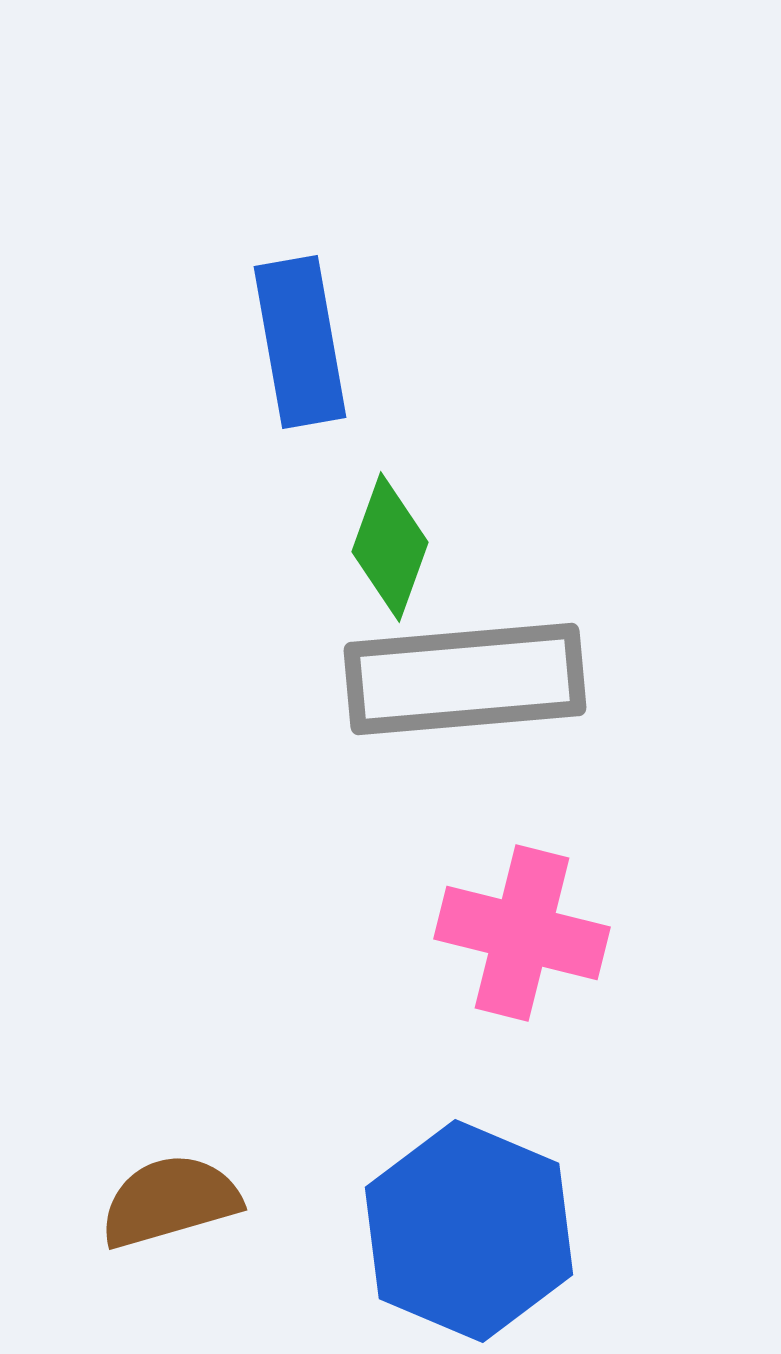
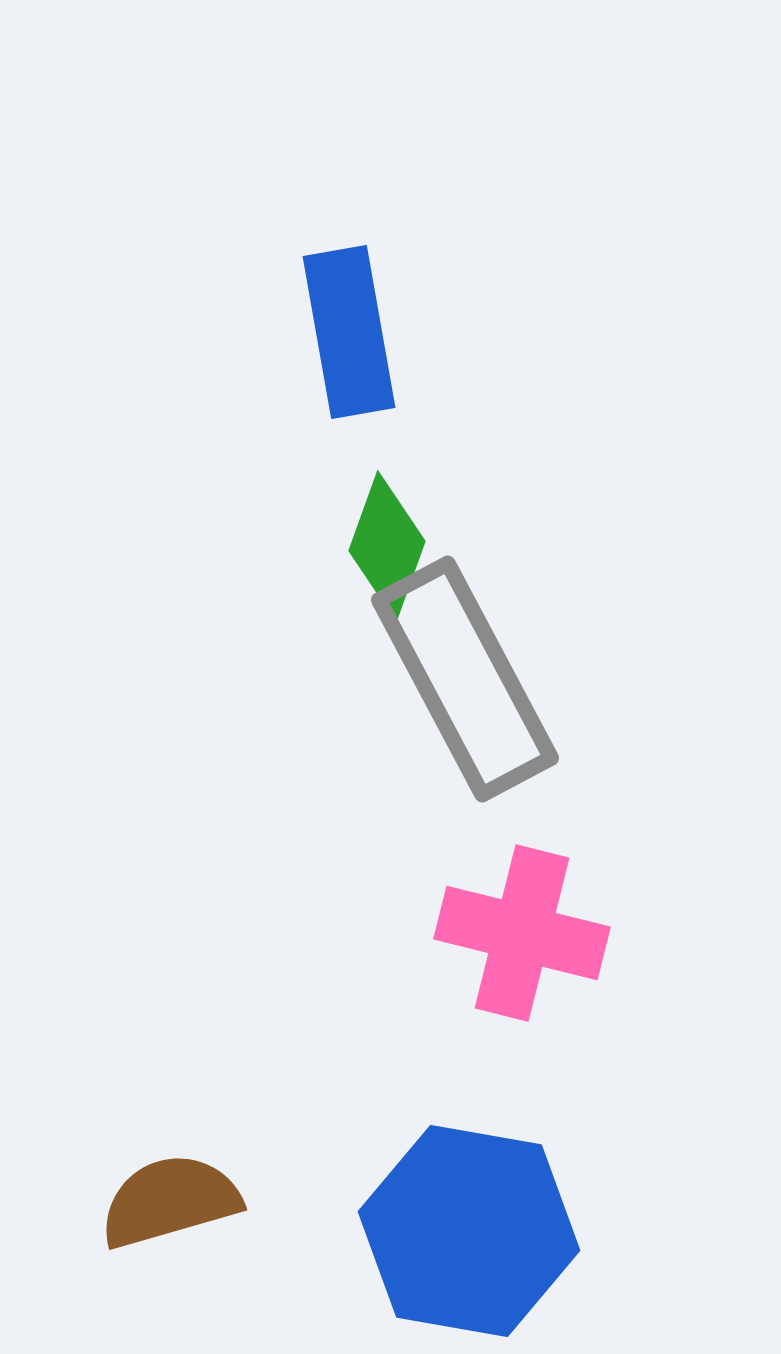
blue rectangle: moved 49 px right, 10 px up
green diamond: moved 3 px left, 1 px up
gray rectangle: rotated 67 degrees clockwise
blue hexagon: rotated 13 degrees counterclockwise
